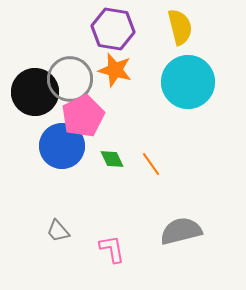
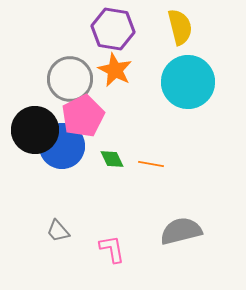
orange star: rotated 12 degrees clockwise
black circle: moved 38 px down
orange line: rotated 45 degrees counterclockwise
